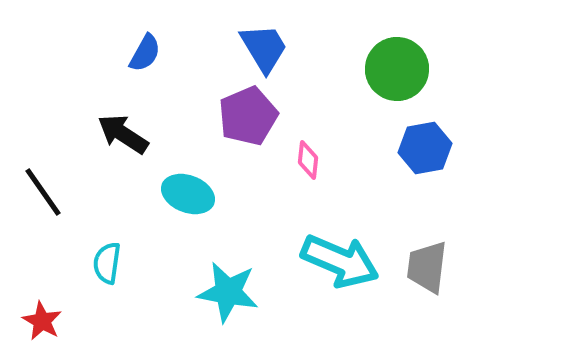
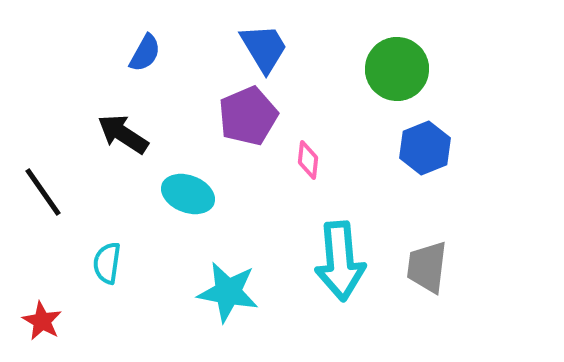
blue hexagon: rotated 12 degrees counterclockwise
cyan arrow: rotated 62 degrees clockwise
